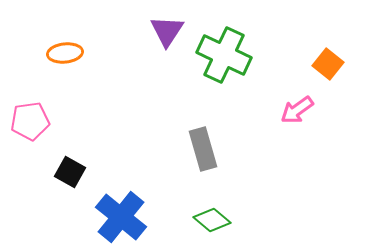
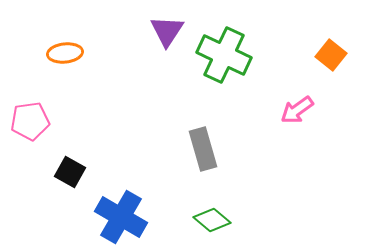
orange square: moved 3 px right, 9 px up
blue cross: rotated 9 degrees counterclockwise
